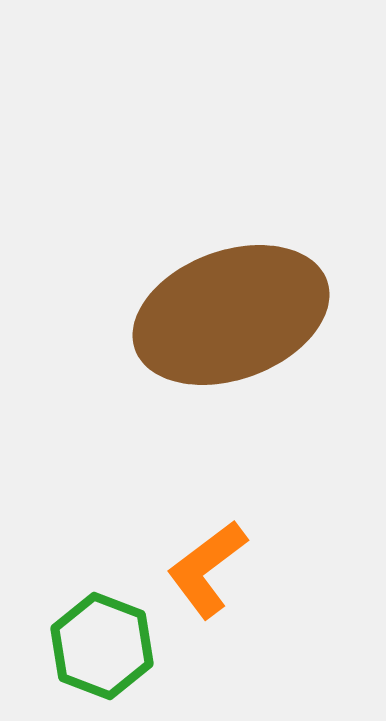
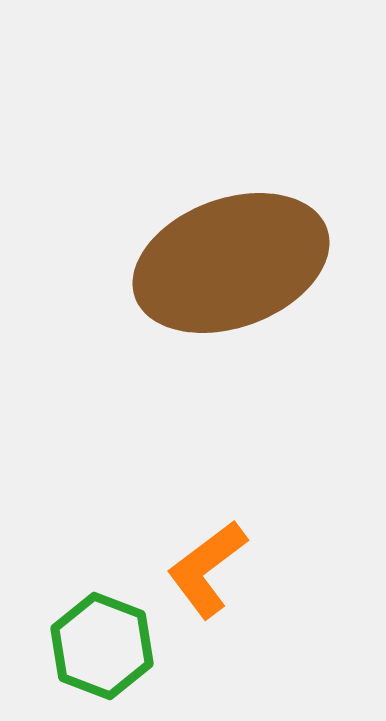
brown ellipse: moved 52 px up
